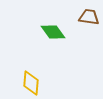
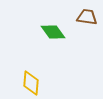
brown trapezoid: moved 2 px left
